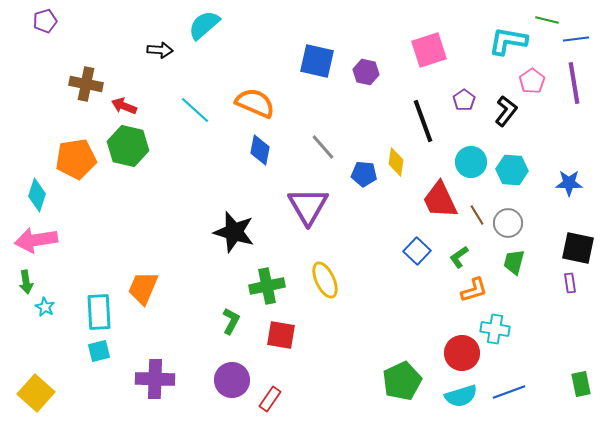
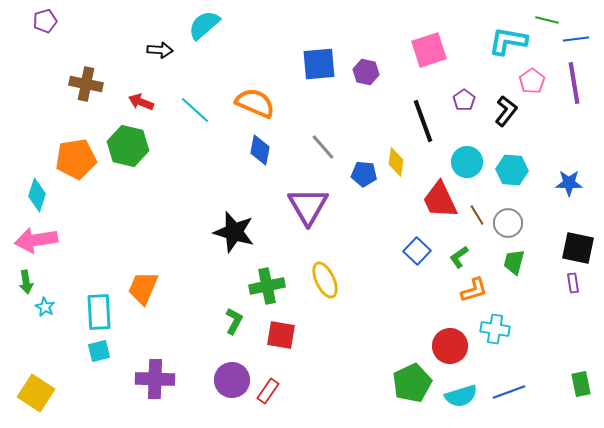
blue square at (317, 61): moved 2 px right, 3 px down; rotated 18 degrees counterclockwise
red arrow at (124, 106): moved 17 px right, 4 px up
cyan circle at (471, 162): moved 4 px left
purple rectangle at (570, 283): moved 3 px right
green L-shape at (231, 321): moved 3 px right
red circle at (462, 353): moved 12 px left, 7 px up
green pentagon at (402, 381): moved 10 px right, 2 px down
yellow square at (36, 393): rotated 9 degrees counterclockwise
red rectangle at (270, 399): moved 2 px left, 8 px up
